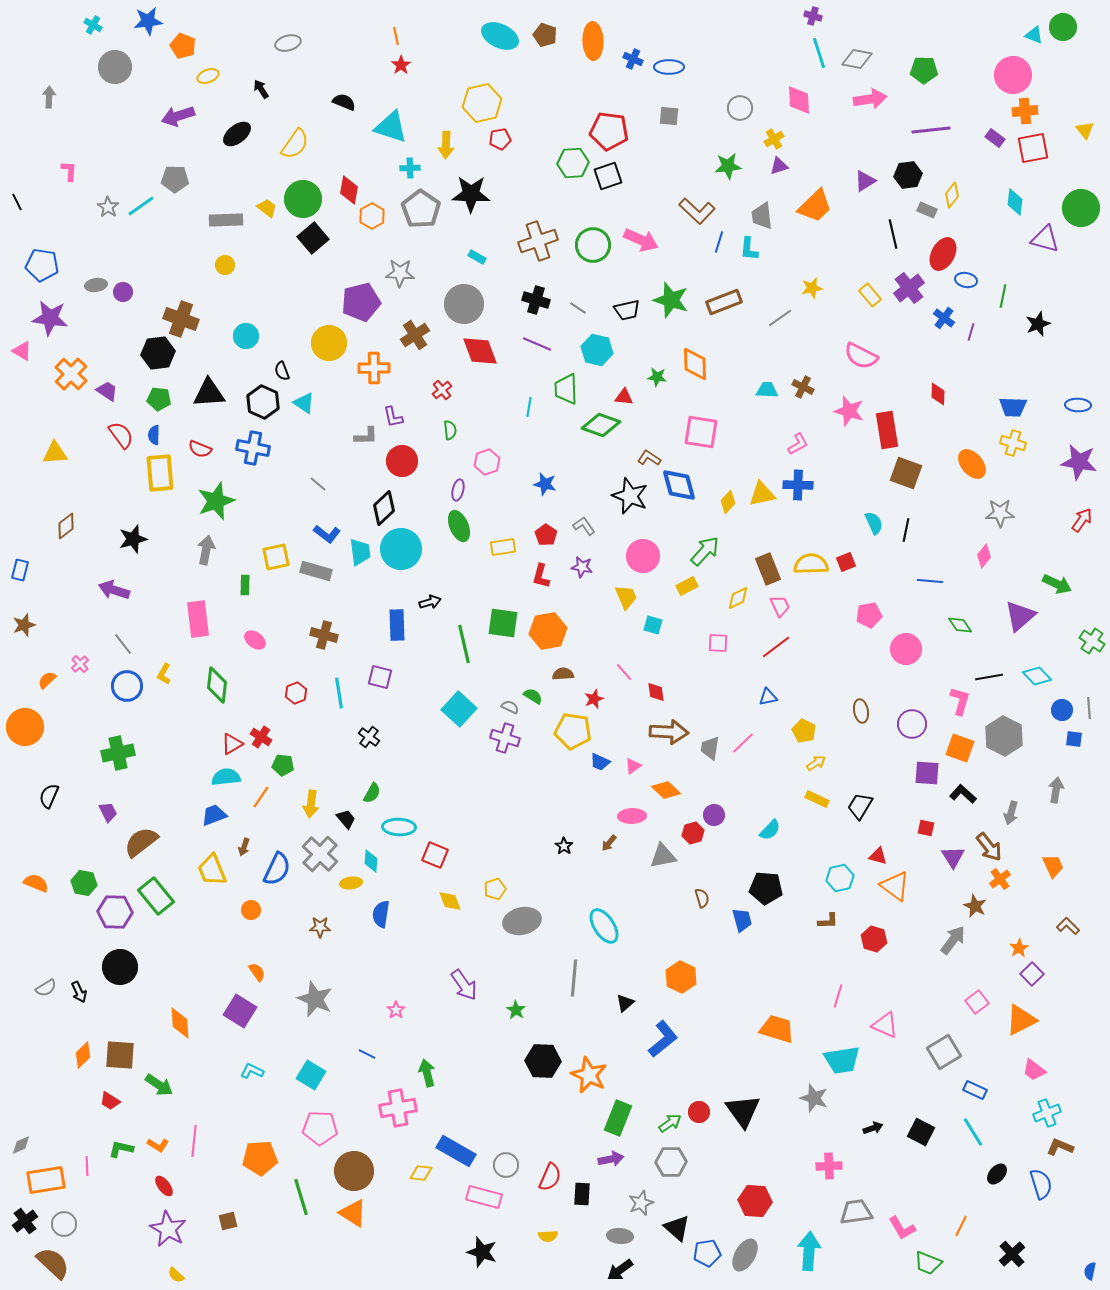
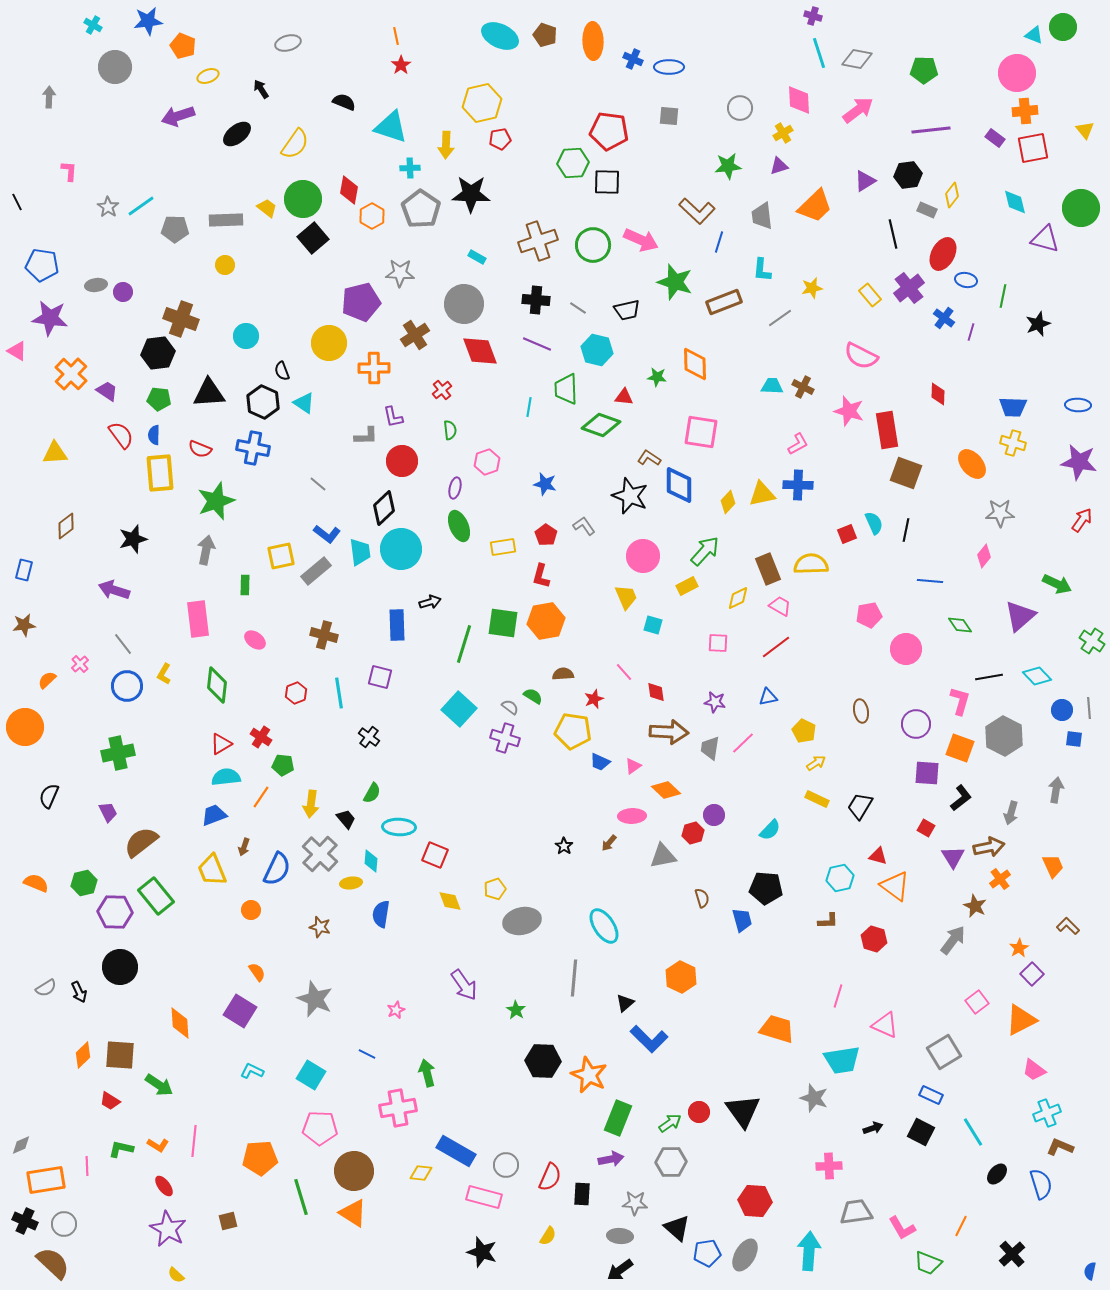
pink circle at (1013, 75): moved 4 px right, 2 px up
pink arrow at (870, 99): moved 12 px left, 11 px down; rotated 28 degrees counterclockwise
yellow cross at (774, 139): moved 9 px right, 6 px up
black square at (608, 176): moved 1 px left, 6 px down; rotated 20 degrees clockwise
gray pentagon at (175, 179): moved 50 px down
cyan diamond at (1015, 202): rotated 20 degrees counterclockwise
cyan L-shape at (749, 249): moved 13 px right, 21 px down
black cross at (536, 300): rotated 12 degrees counterclockwise
green star at (671, 300): moved 4 px right, 18 px up
pink triangle at (22, 351): moved 5 px left
cyan trapezoid at (767, 390): moved 5 px right, 4 px up
blue diamond at (679, 485): rotated 15 degrees clockwise
purple ellipse at (458, 490): moved 3 px left, 2 px up
yellow square at (276, 557): moved 5 px right, 1 px up
red square at (846, 562): moved 1 px right, 28 px up
purple star at (582, 567): moved 133 px right, 135 px down
blue rectangle at (20, 570): moved 4 px right
gray rectangle at (316, 571): rotated 56 degrees counterclockwise
pink trapezoid at (780, 606): rotated 35 degrees counterclockwise
brown star at (24, 625): rotated 10 degrees clockwise
orange hexagon at (548, 631): moved 2 px left, 10 px up
green line at (464, 644): rotated 30 degrees clockwise
gray semicircle at (510, 707): rotated 12 degrees clockwise
purple circle at (912, 724): moved 4 px right
red triangle at (232, 744): moved 11 px left
black L-shape at (963, 794): moved 2 px left, 4 px down; rotated 100 degrees clockwise
red square at (926, 828): rotated 18 degrees clockwise
brown arrow at (989, 847): rotated 64 degrees counterclockwise
green hexagon at (84, 883): rotated 25 degrees counterclockwise
brown star at (320, 927): rotated 15 degrees clockwise
pink star at (396, 1010): rotated 12 degrees clockwise
blue L-shape at (663, 1039): moved 14 px left; rotated 84 degrees clockwise
blue rectangle at (975, 1090): moved 44 px left, 5 px down
gray star at (641, 1203): moved 6 px left; rotated 25 degrees clockwise
black cross at (25, 1221): rotated 30 degrees counterclockwise
yellow semicircle at (548, 1236): rotated 54 degrees counterclockwise
